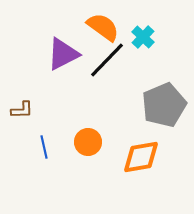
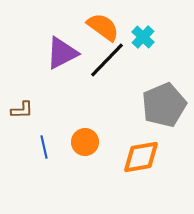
purple triangle: moved 1 px left, 1 px up
orange circle: moved 3 px left
